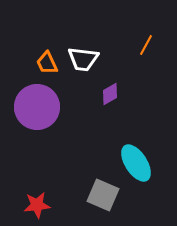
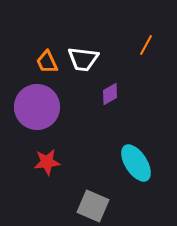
orange trapezoid: moved 1 px up
gray square: moved 10 px left, 11 px down
red star: moved 10 px right, 43 px up
